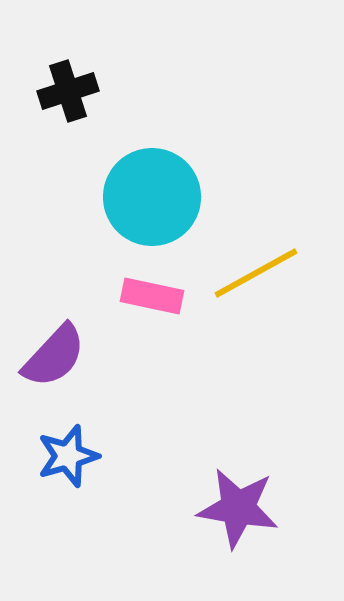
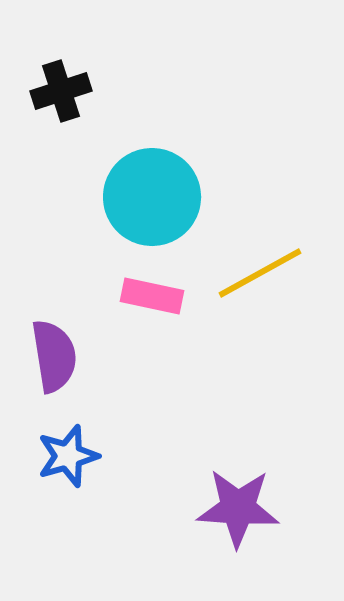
black cross: moved 7 px left
yellow line: moved 4 px right
purple semicircle: rotated 52 degrees counterclockwise
purple star: rotated 6 degrees counterclockwise
